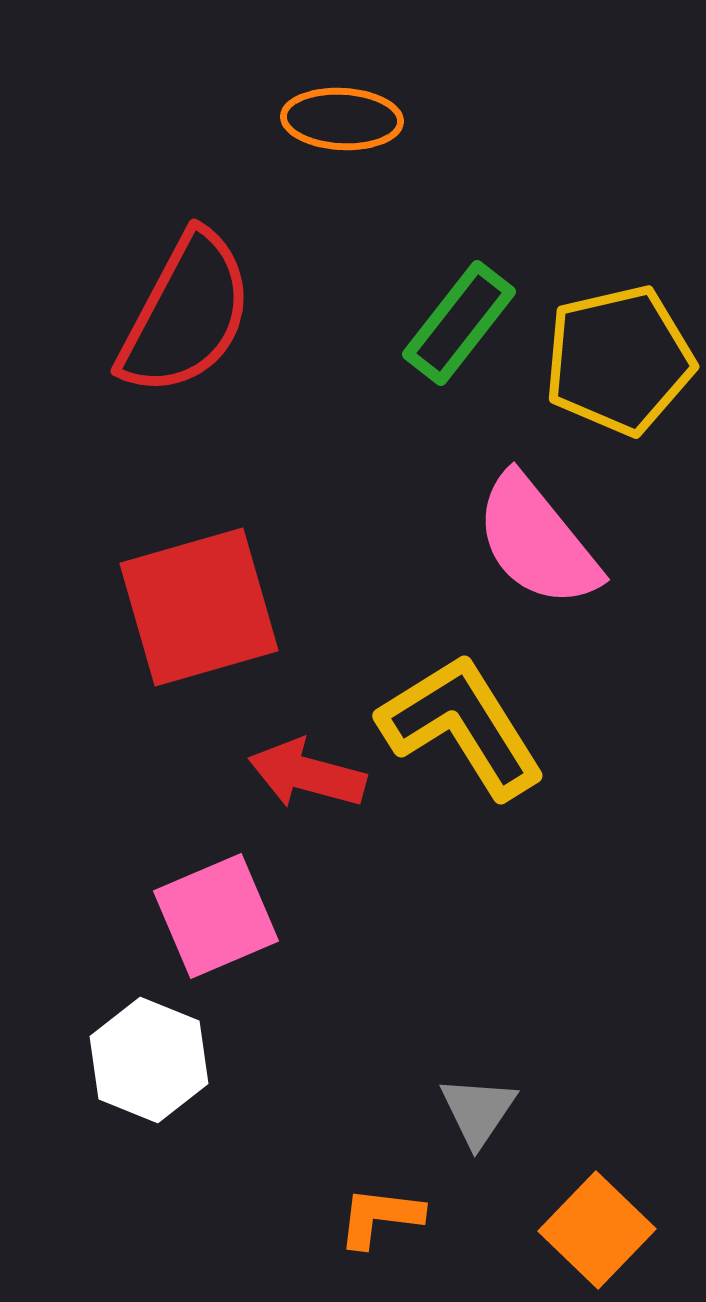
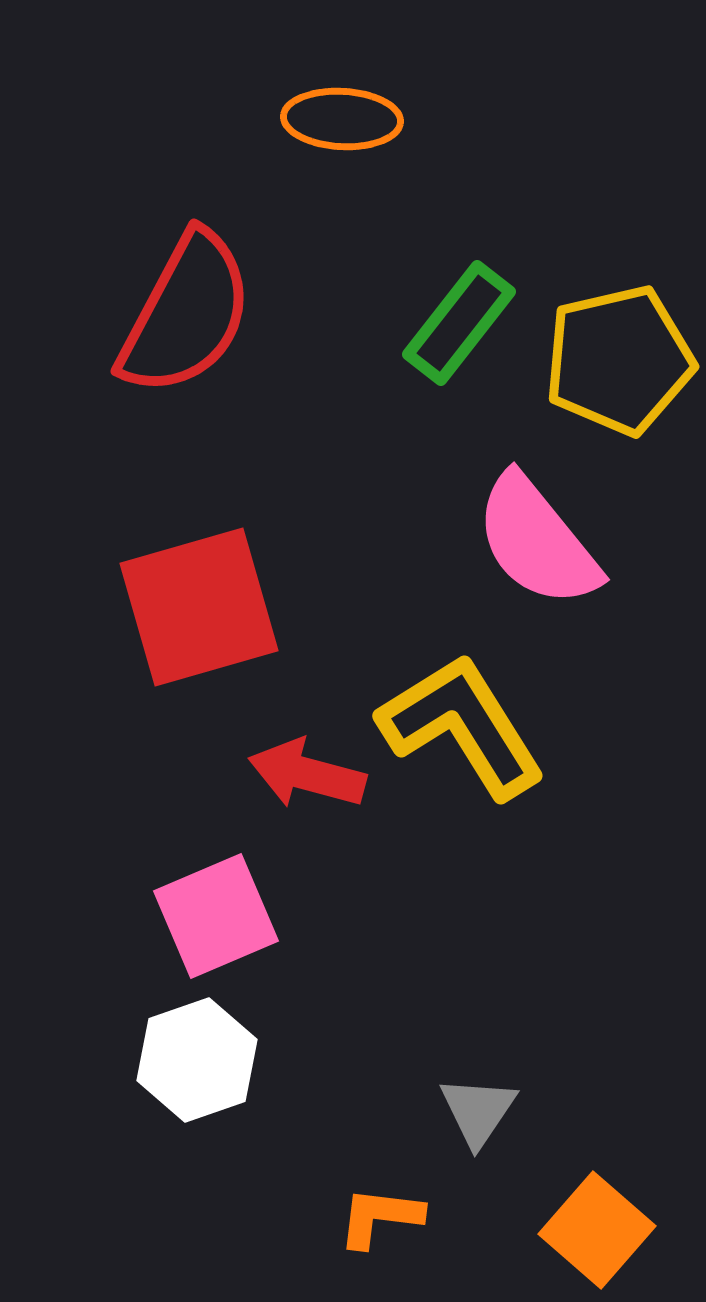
white hexagon: moved 48 px right; rotated 19 degrees clockwise
orange square: rotated 3 degrees counterclockwise
